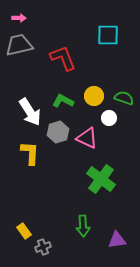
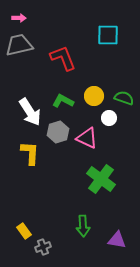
purple triangle: rotated 18 degrees clockwise
